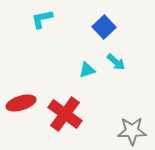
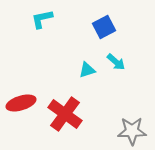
blue square: rotated 15 degrees clockwise
